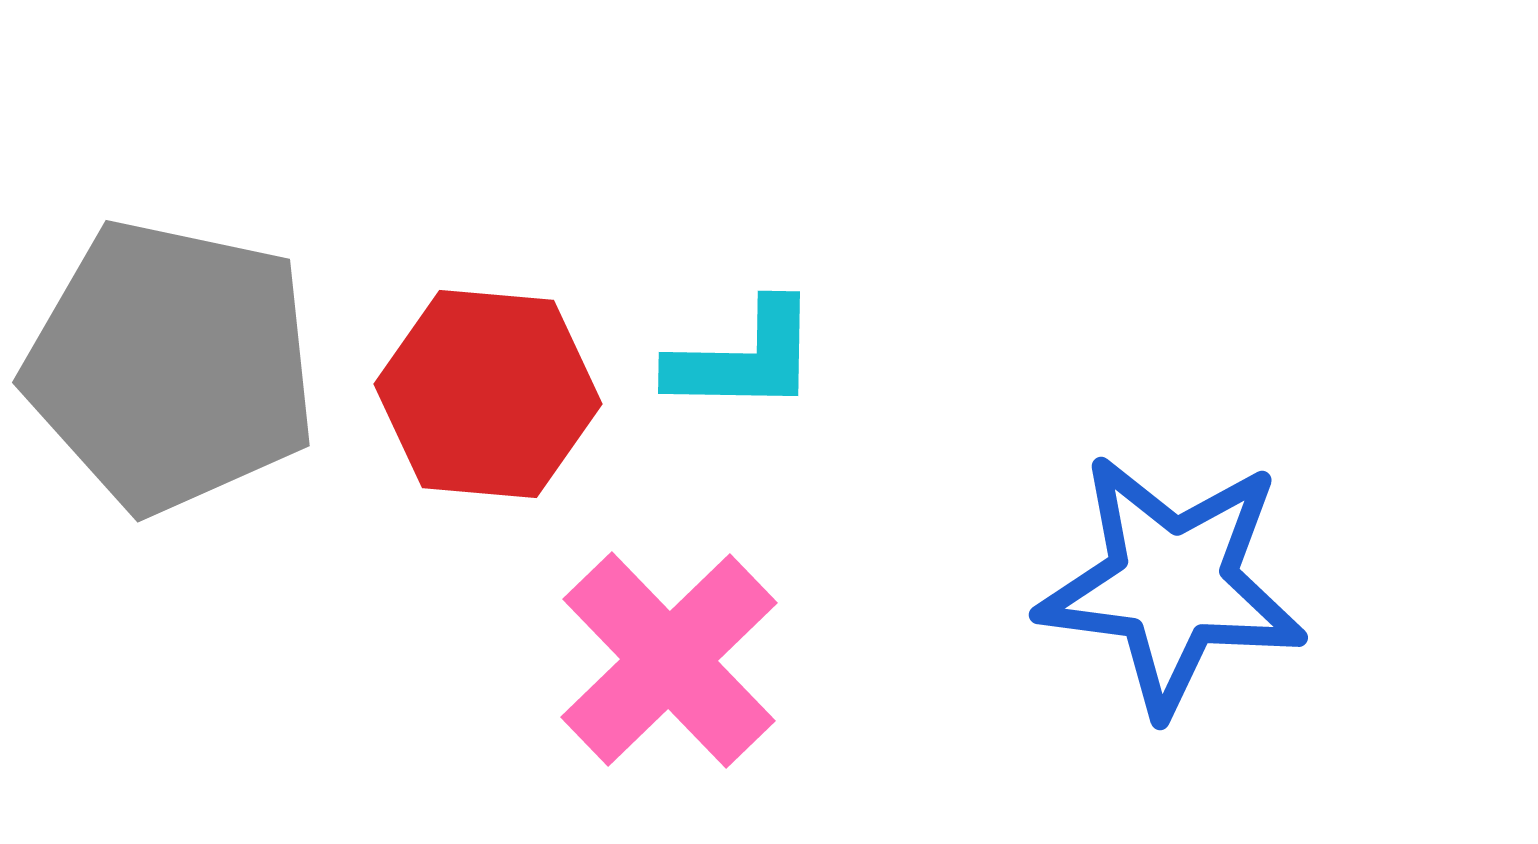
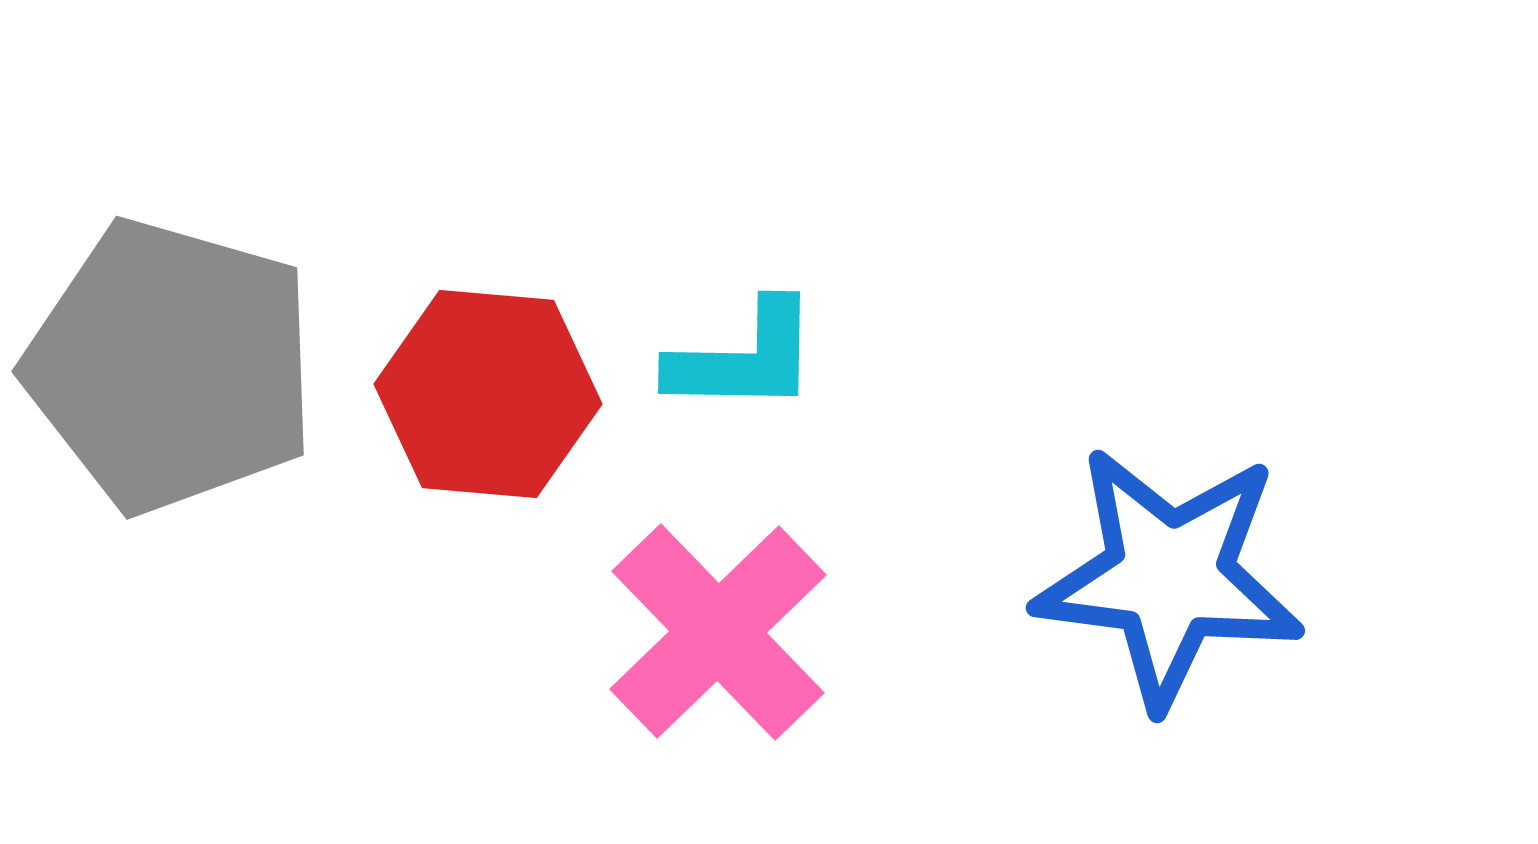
gray pentagon: rotated 4 degrees clockwise
blue star: moved 3 px left, 7 px up
pink cross: moved 49 px right, 28 px up
